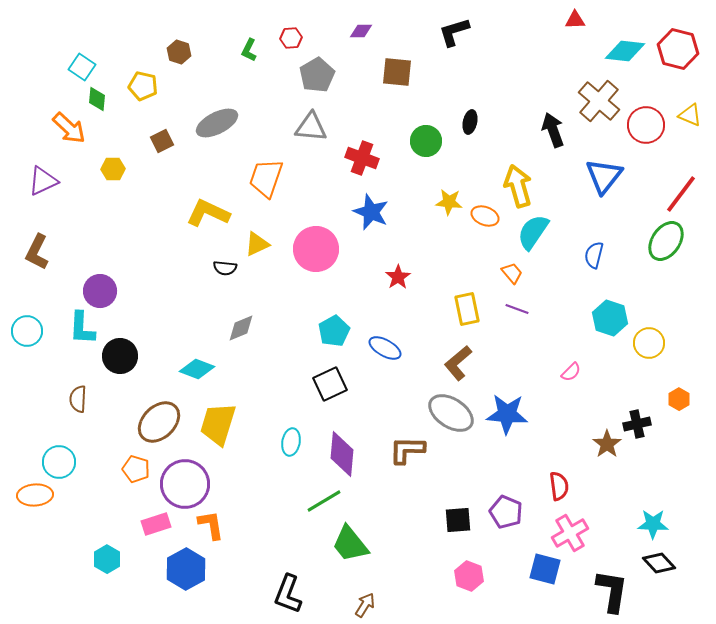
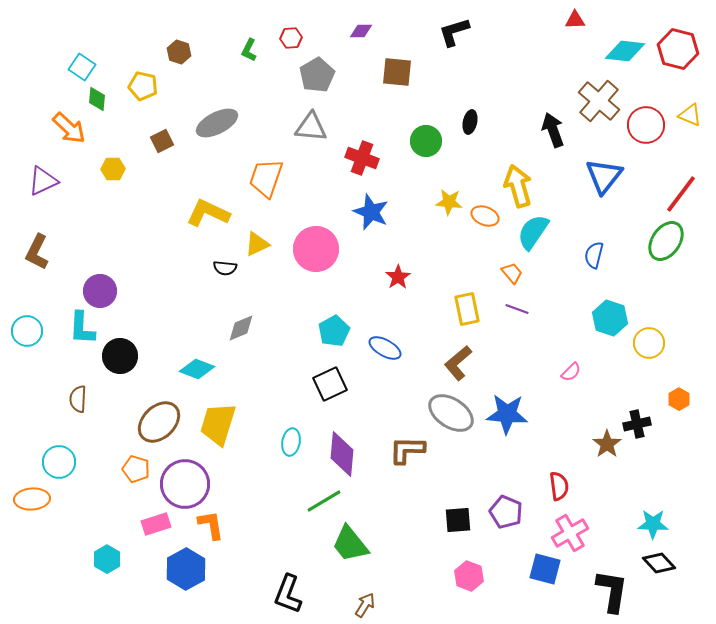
orange ellipse at (35, 495): moved 3 px left, 4 px down
